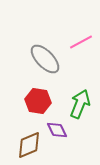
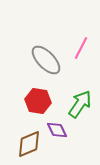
pink line: moved 6 px down; rotated 35 degrees counterclockwise
gray ellipse: moved 1 px right, 1 px down
green arrow: rotated 12 degrees clockwise
brown diamond: moved 1 px up
